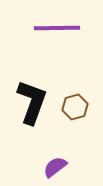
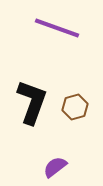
purple line: rotated 21 degrees clockwise
